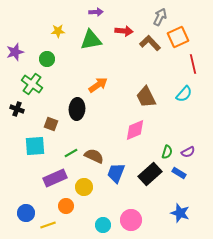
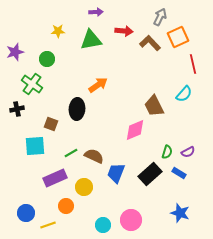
brown trapezoid: moved 8 px right, 9 px down
black cross: rotated 32 degrees counterclockwise
